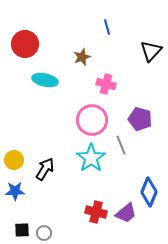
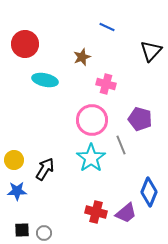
blue line: rotated 49 degrees counterclockwise
blue star: moved 2 px right
